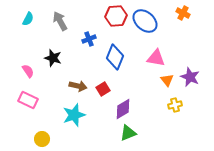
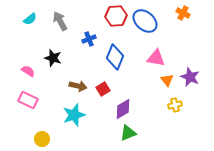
cyan semicircle: moved 2 px right; rotated 24 degrees clockwise
pink semicircle: rotated 24 degrees counterclockwise
